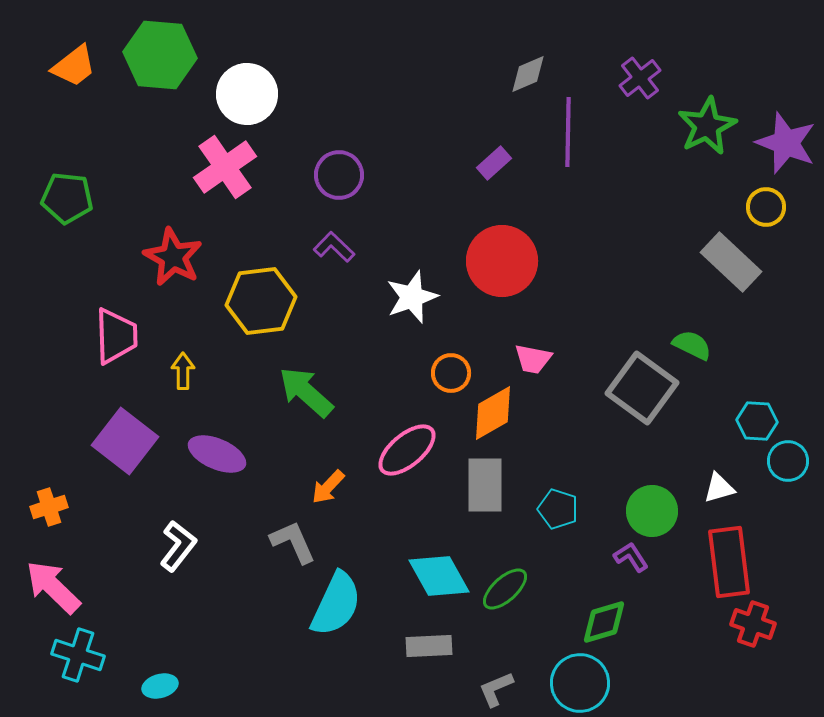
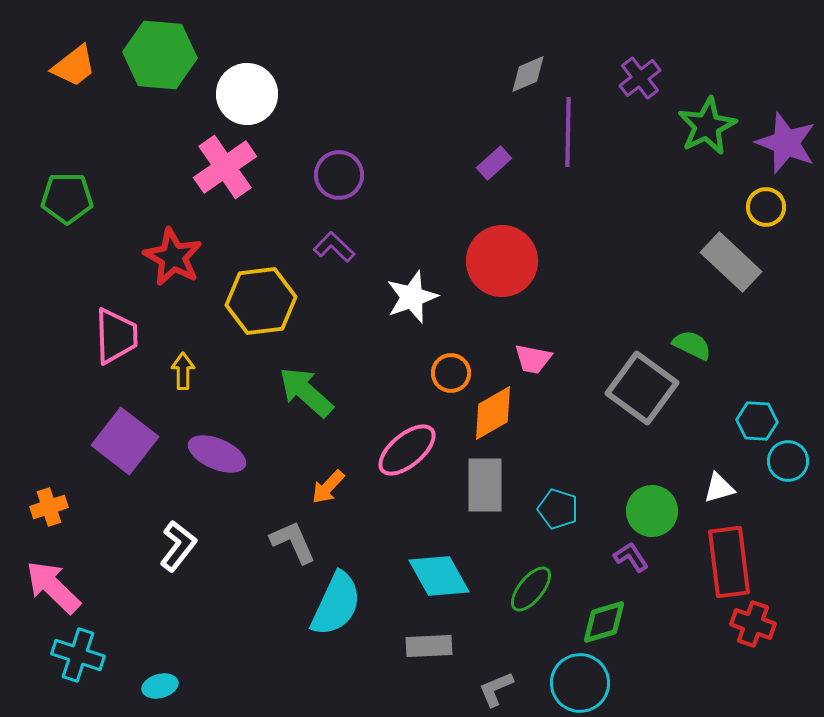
green pentagon at (67, 198): rotated 6 degrees counterclockwise
green ellipse at (505, 589): moved 26 px right; rotated 9 degrees counterclockwise
